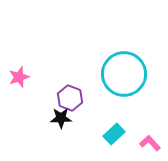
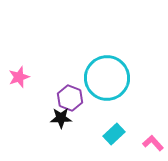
cyan circle: moved 17 px left, 4 px down
pink L-shape: moved 3 px right
